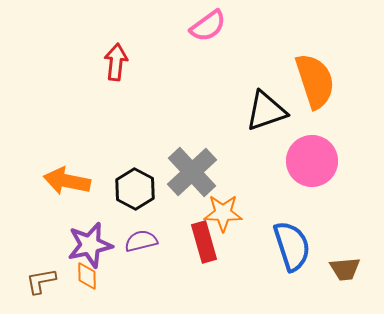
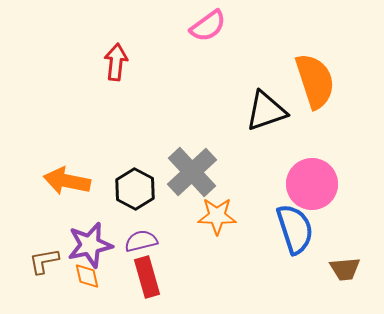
pink circle: moved 23 px down
orange star: moved 6 px left, 3 px down
red rectangle: moved 57 px left, 35 px down
blue semicircle: moved 3 px right, 17 px up
orange diamond: rotated 12 degrees counterclockwise
brown L-shape: moved 3 px right, 20 px up
